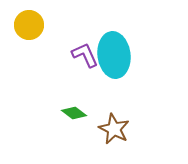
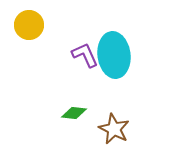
green diamond: rotated 30 degrees counterclockwise
